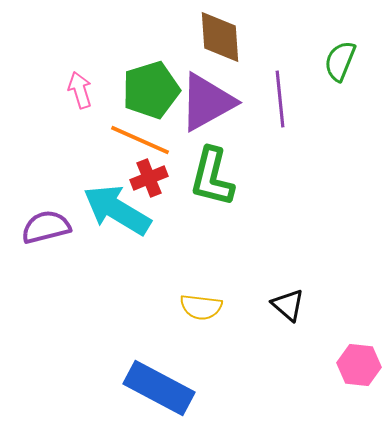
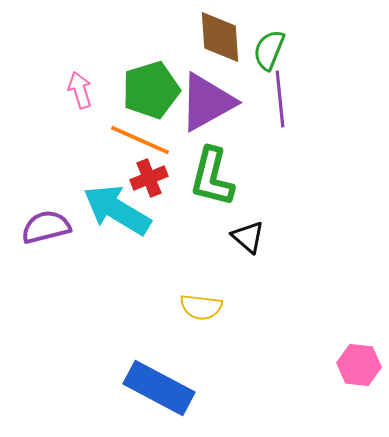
green semicircle: moved 71 px left, 11 px up
black triangle: moved 40 px left, 68 px up
